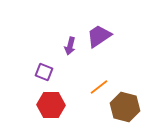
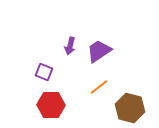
purple trapezoid: moved 15 px down
brown hexagon: moved 5 px right, 1 px down
